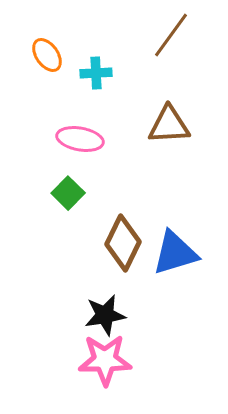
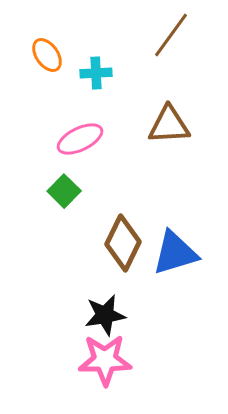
pink ellipse: rotated 36 degrees counterclockwise
green square: moved 4 px left, 2 px up
